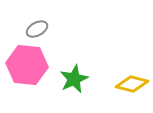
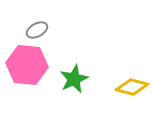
gray ellipse: moved 1 px down
yellow diamond: moved 3 px down
